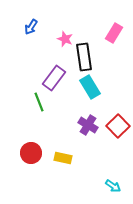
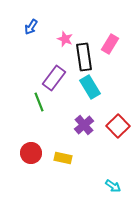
pink rectangle: moved 4 px left, 11 px down
purple cross: moved 4 px left; rotated 18 degrees clockwise
